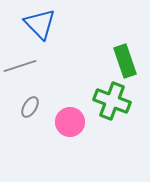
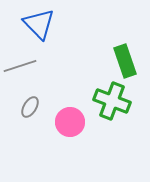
blue triangle: moved 1 px left
